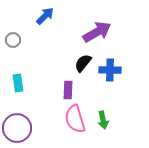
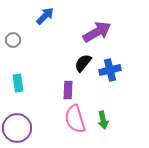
blue cross: rotated 15 degrees counterclockwise
